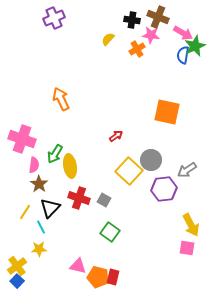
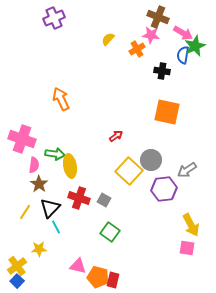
black cross: moved 30 px right, 51 px down
green arrow: rotated 114 degrees counterclockwise
cyan line: moved 15 px right
red rectangle: moved 3 px down
